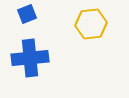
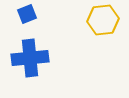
yellow hexagon: moved 12 px right, 4 px up
